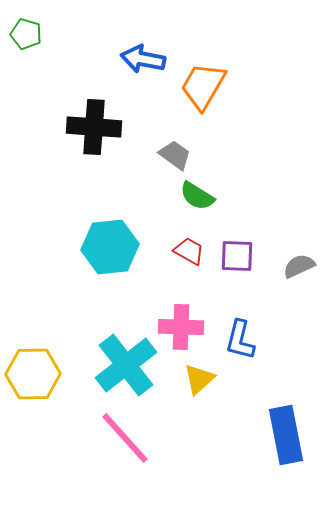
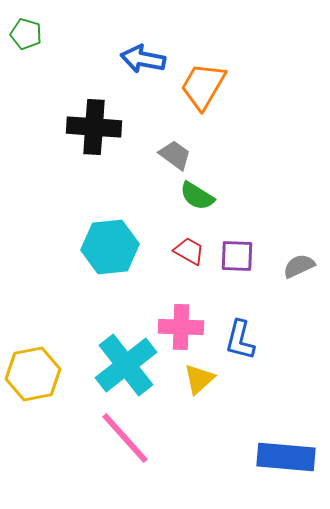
yellow hexagon: rotated 10 degrees counterclockwise
blue rectangle: moved 22 px down; rotated 74 degrees counterclockwise
